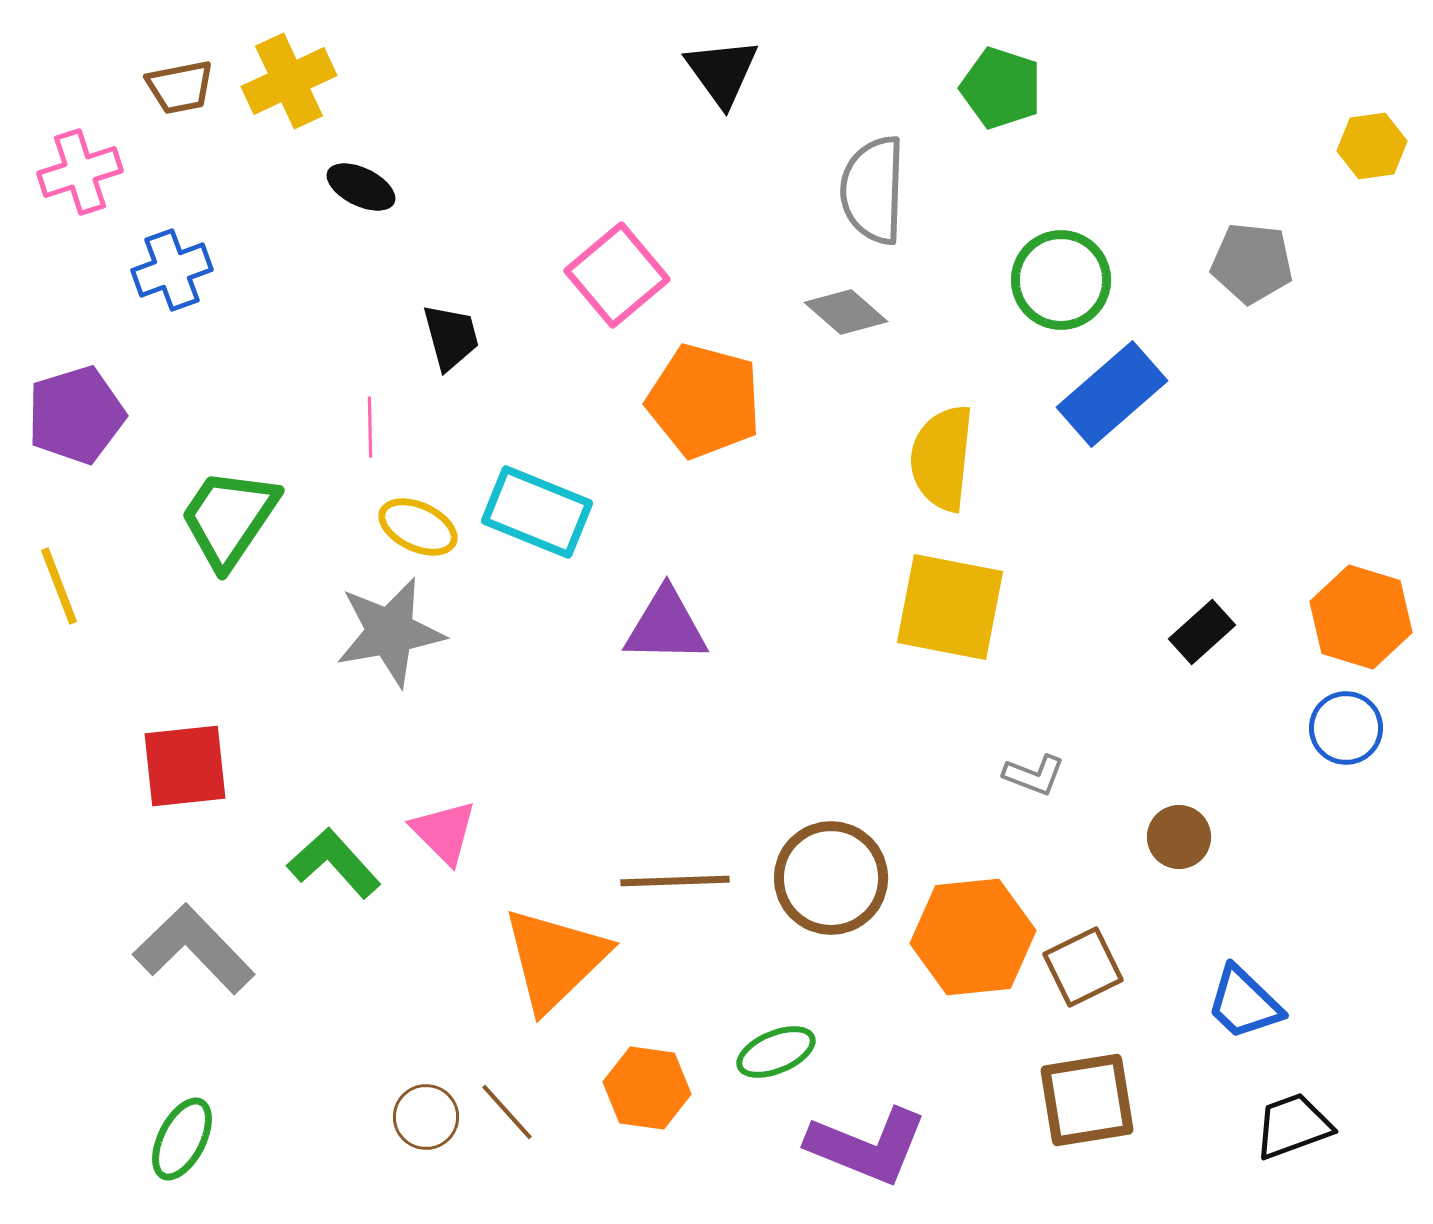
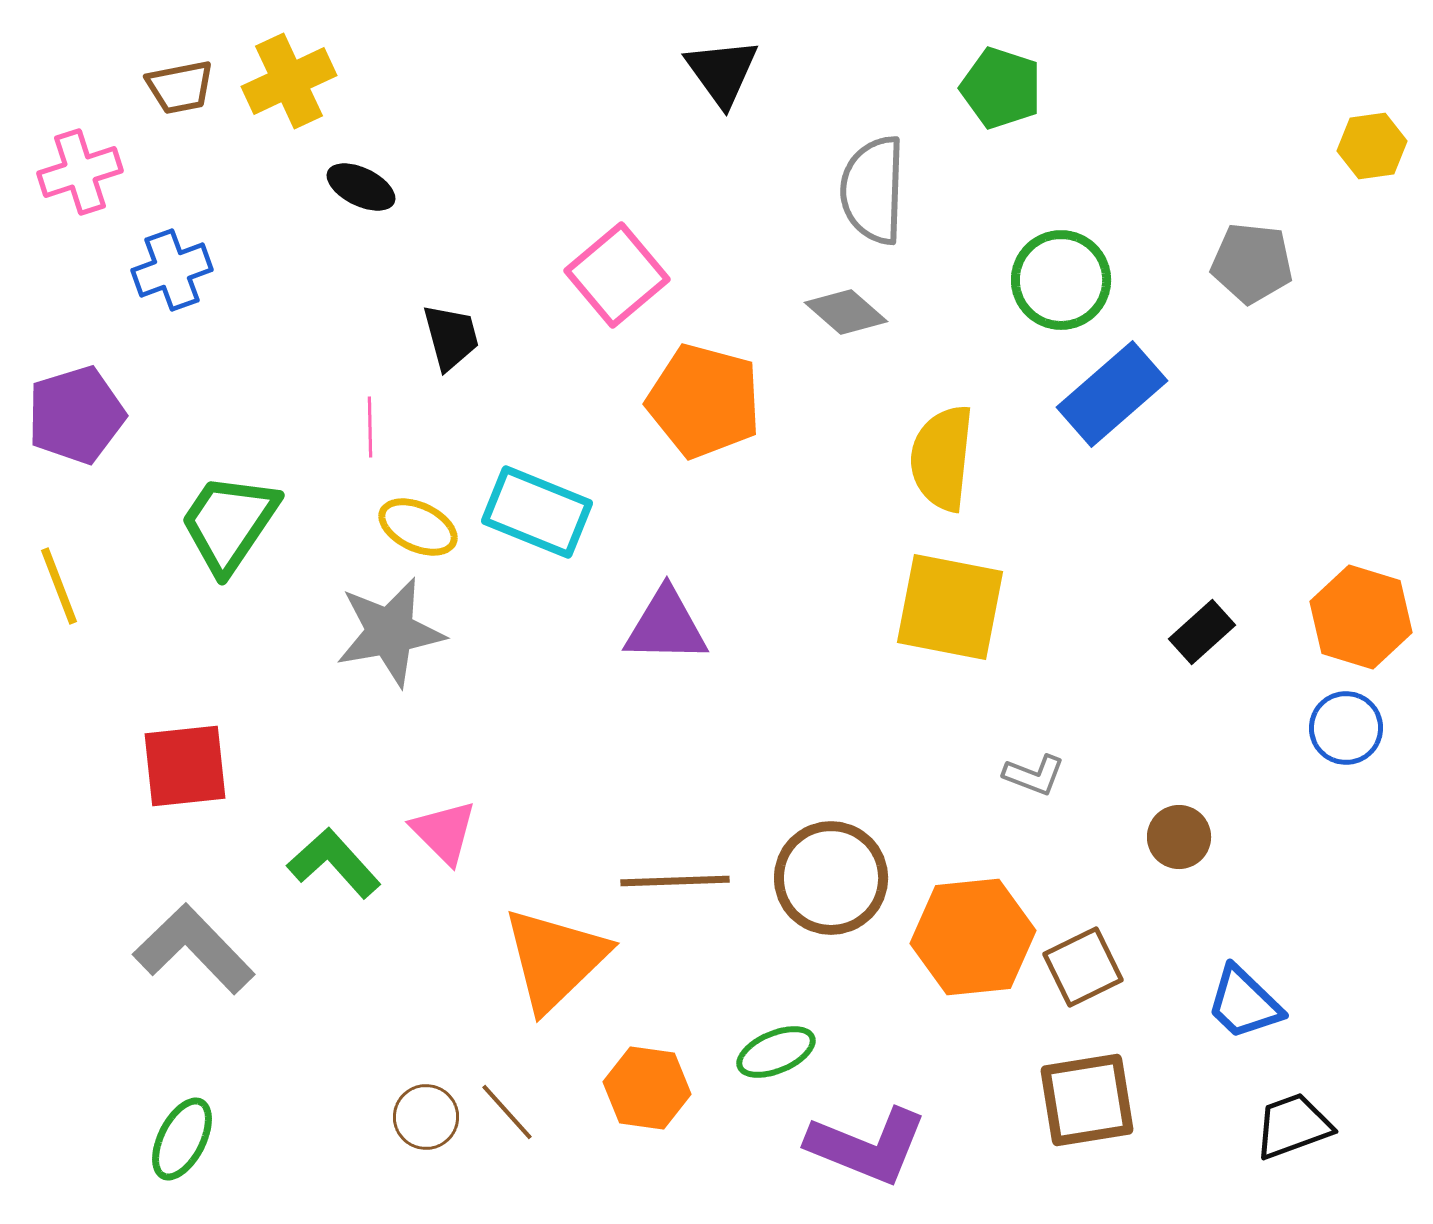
green trapezoid at (229, 518): moved 5 px down
